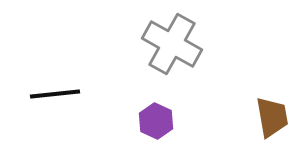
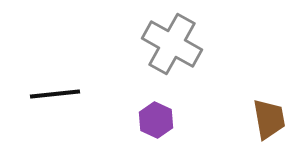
brown trapezoid: moved 3 px left, 2 px down
purple hexagon: moved 1 px up
